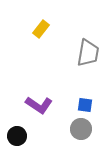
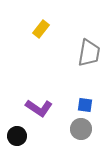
gray trapezoid: moved 1 px right
purple L-shape: moved 3 px down
